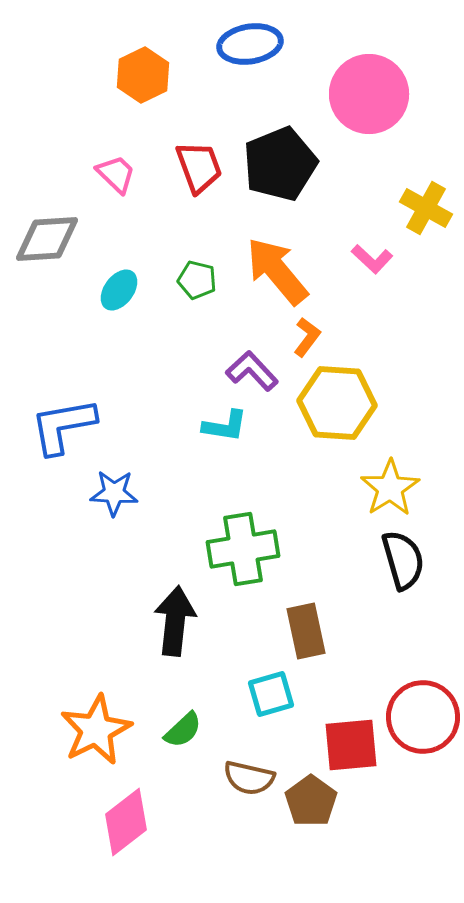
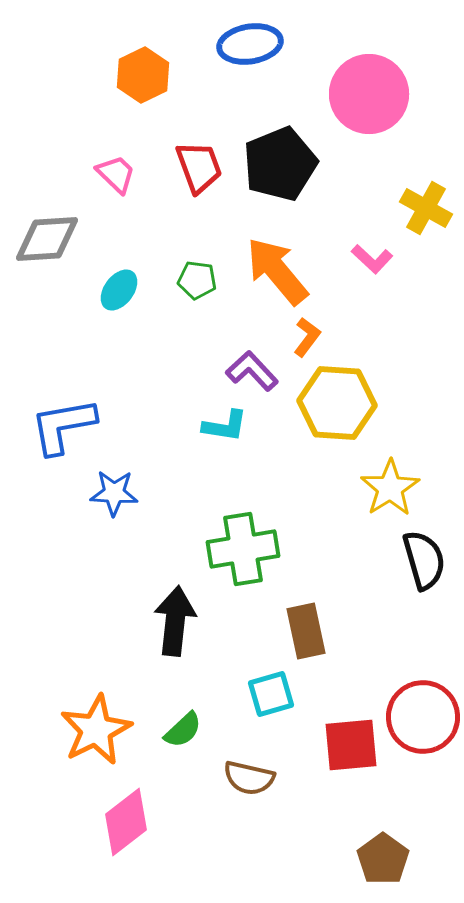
green pentagon: rotated 6 degrees counterclockwise
black semicircle: moved 21 px right
brown pentagon: moved 72 px right, 58 px down
